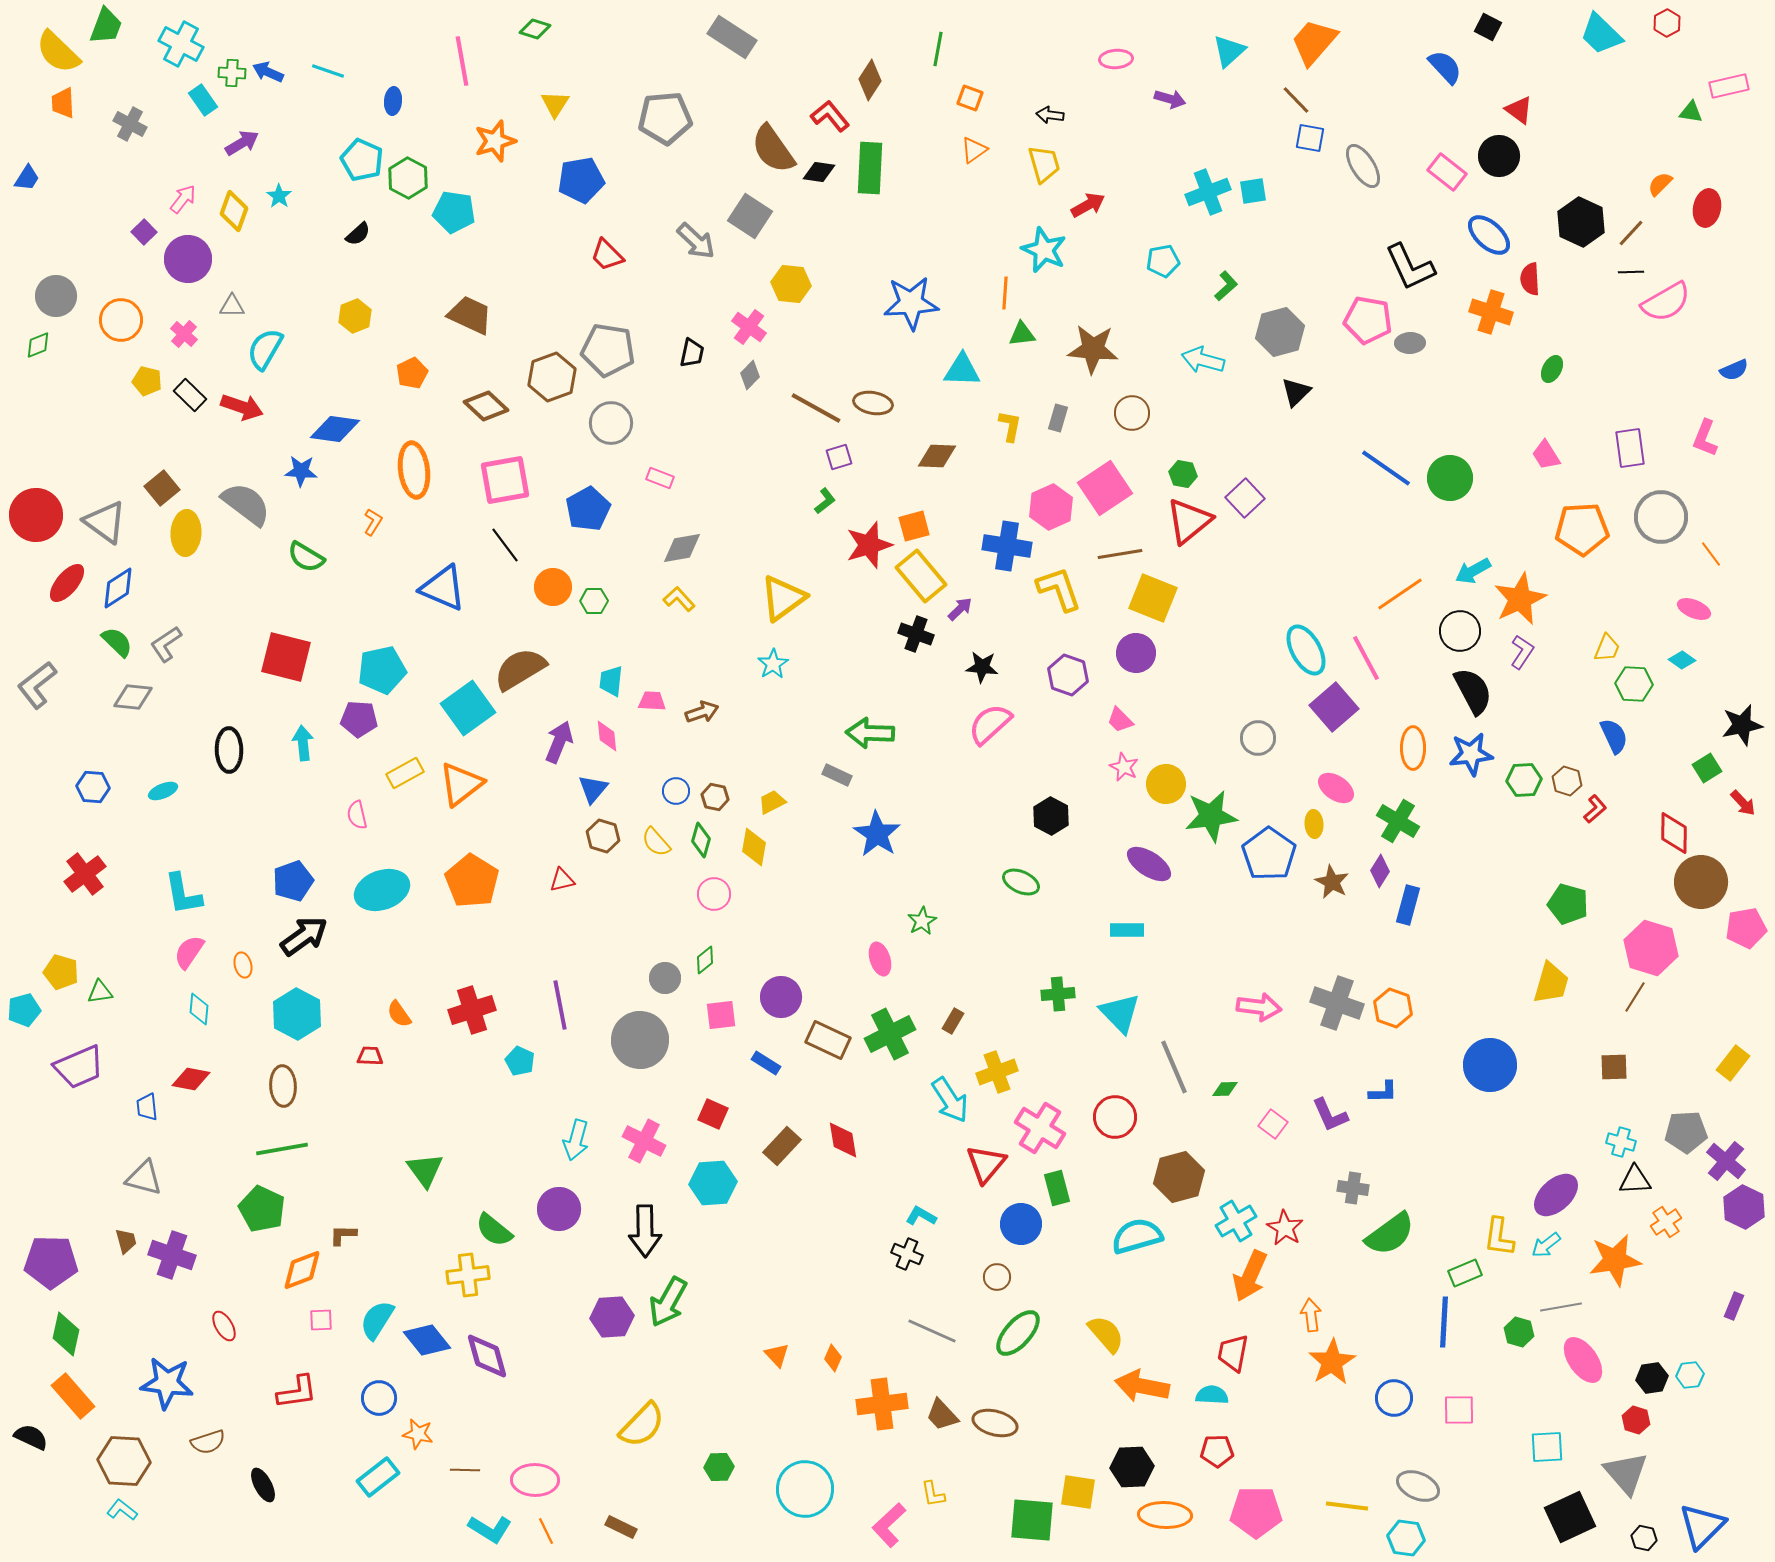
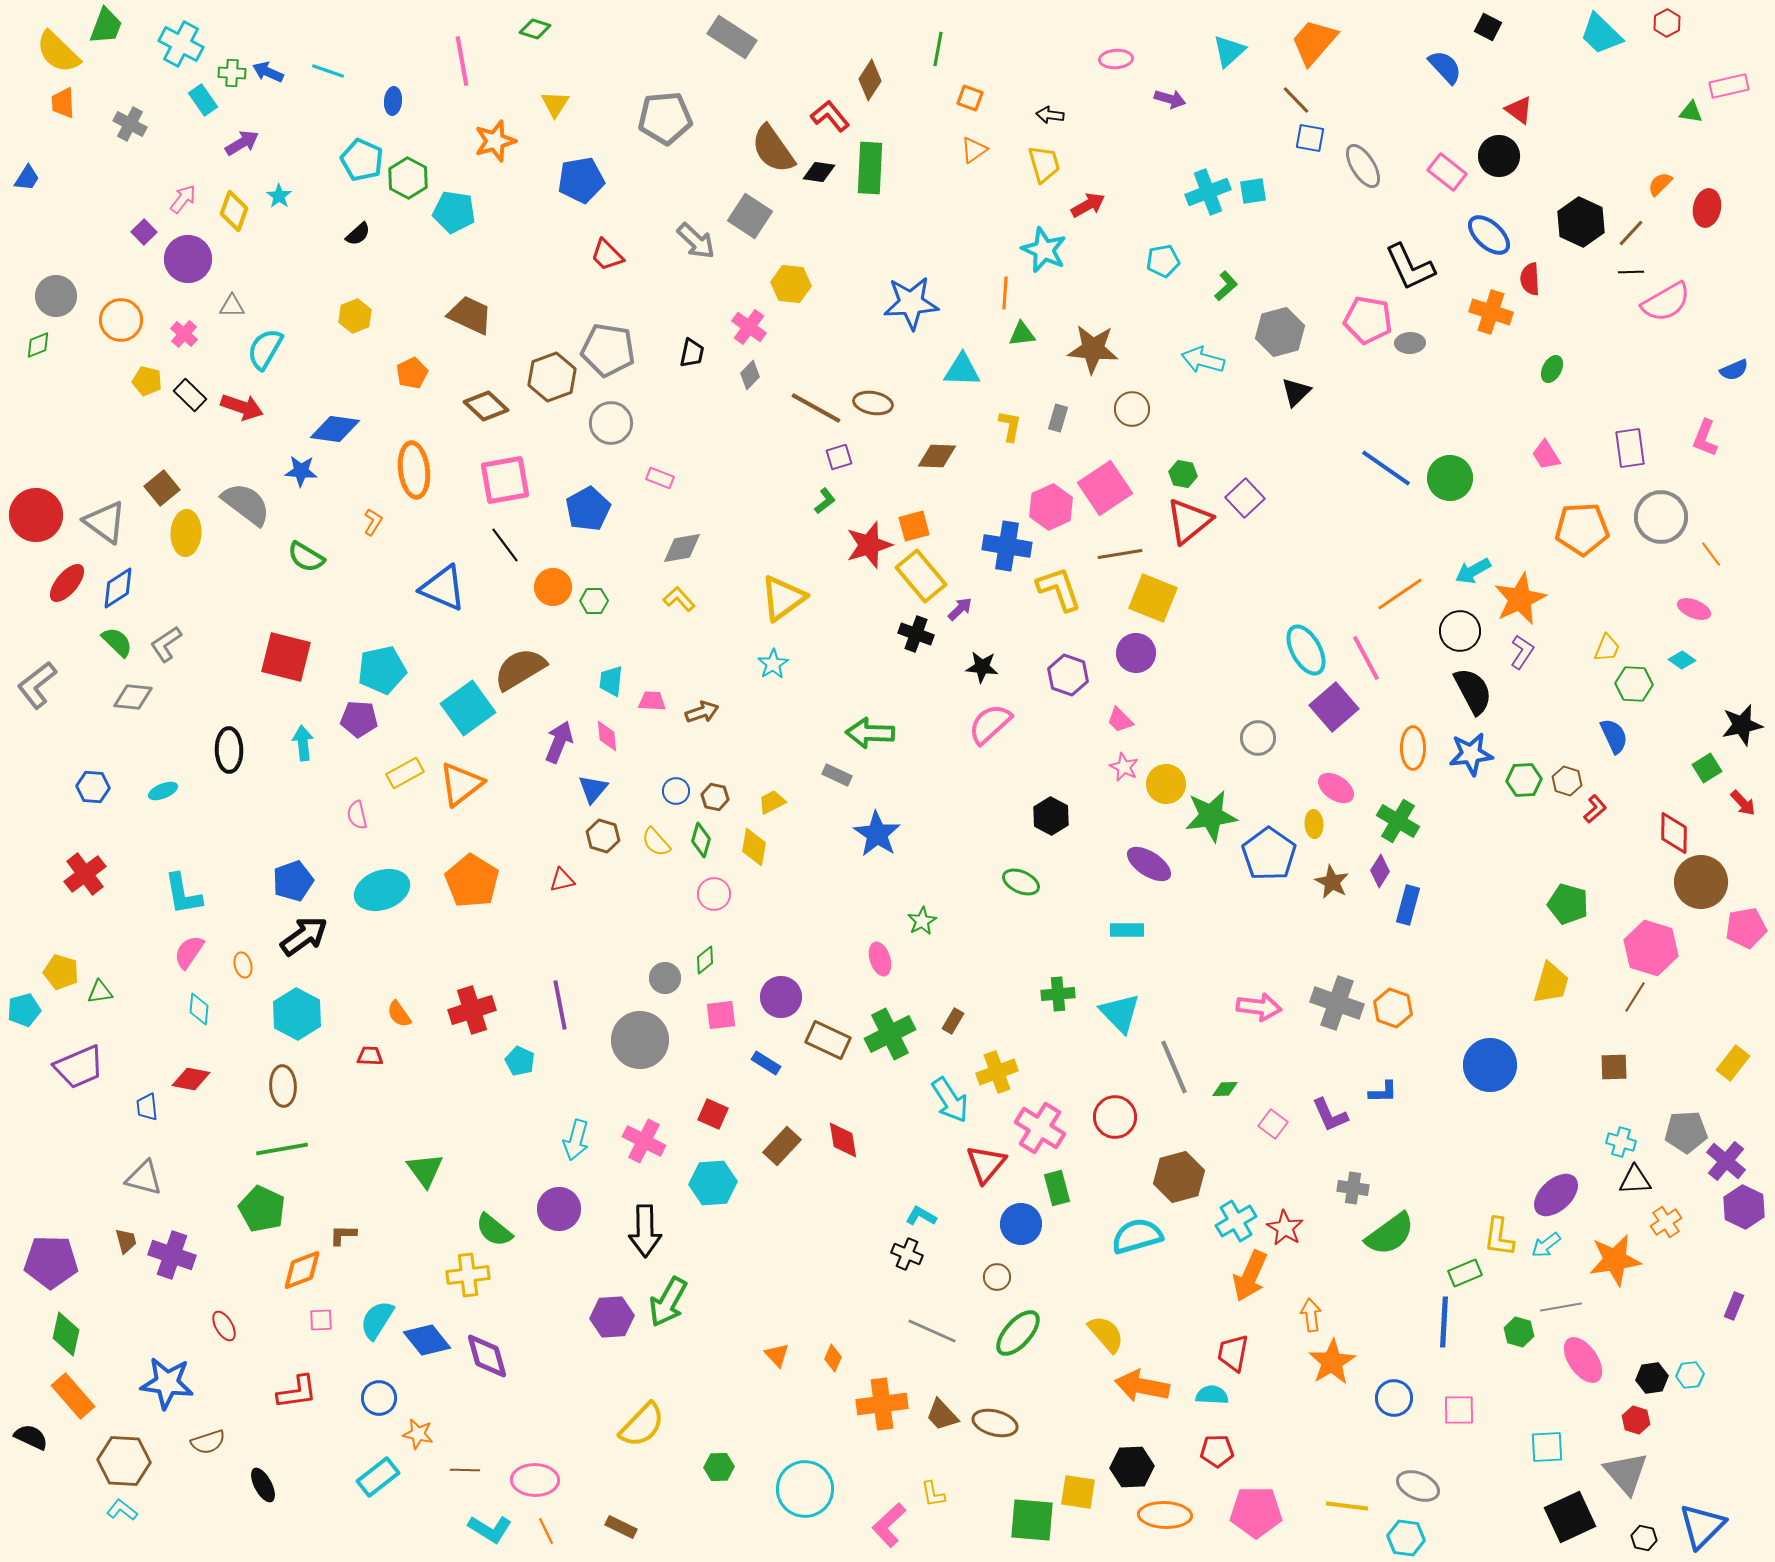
brown circle at (1132, 413): moved 4 px up
